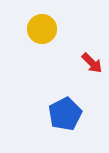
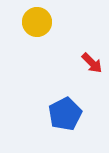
yellow circle: moved 5 px left, 7 px up
